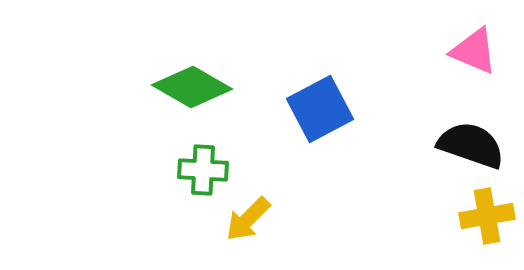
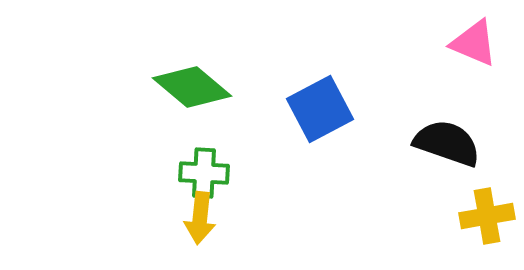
pink triangle: moved 8 px up
green diamond: rotated 10 degrees clockwise
black semicircle: moved 24 px left, 2 px up
green cross: moved 1 px right, 3 px down
yellow arrow: moved 48 px left, 1 px up; rotated 39 degrees counterclockwise
